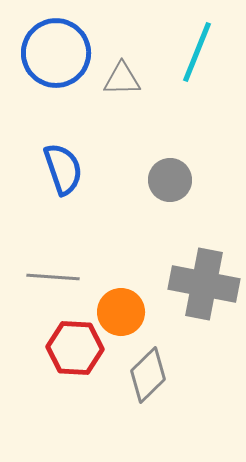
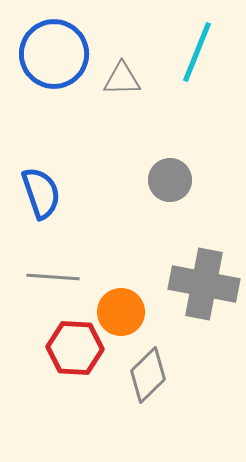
blue circle: moved 2 px left, 1 px down
blue semicircle: moved 22 px left, 24 px down
